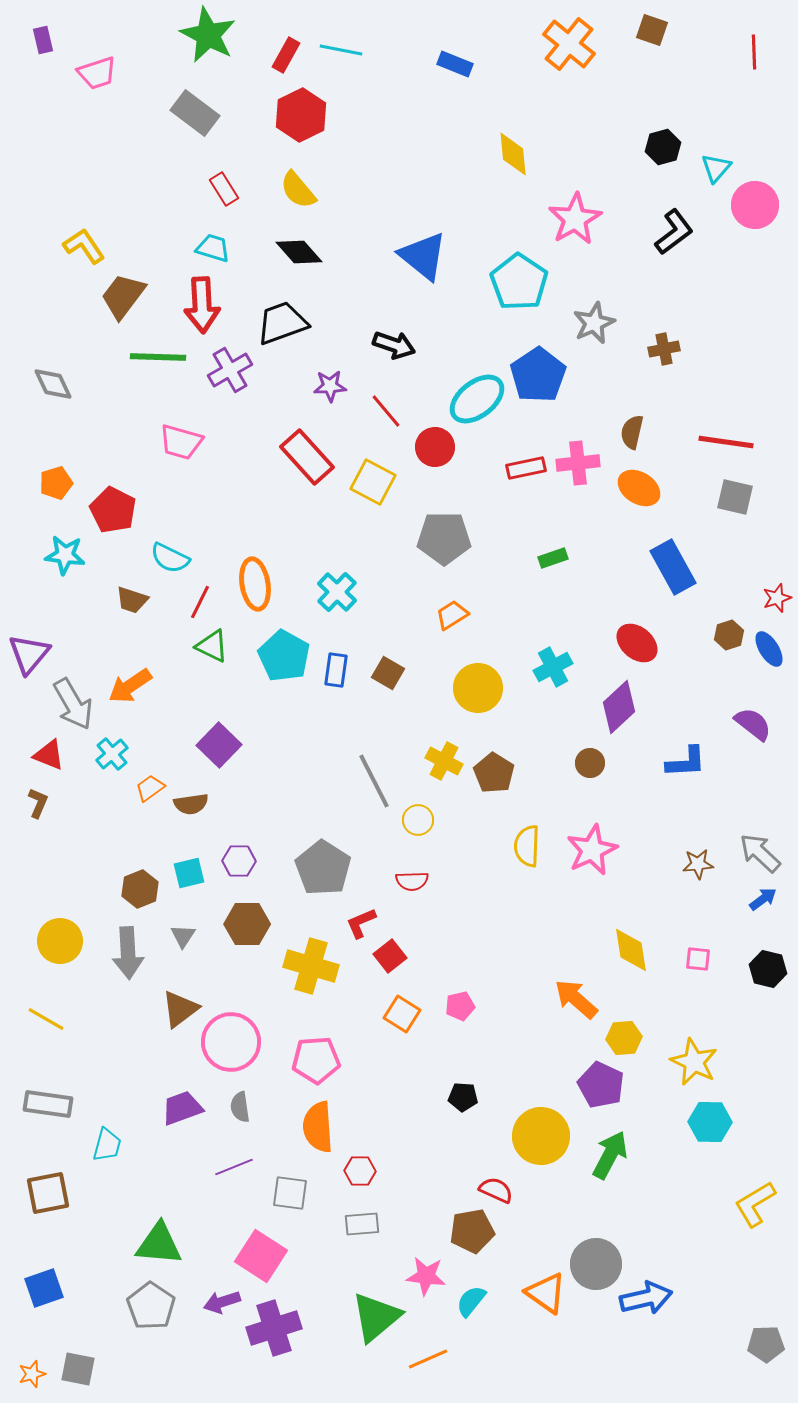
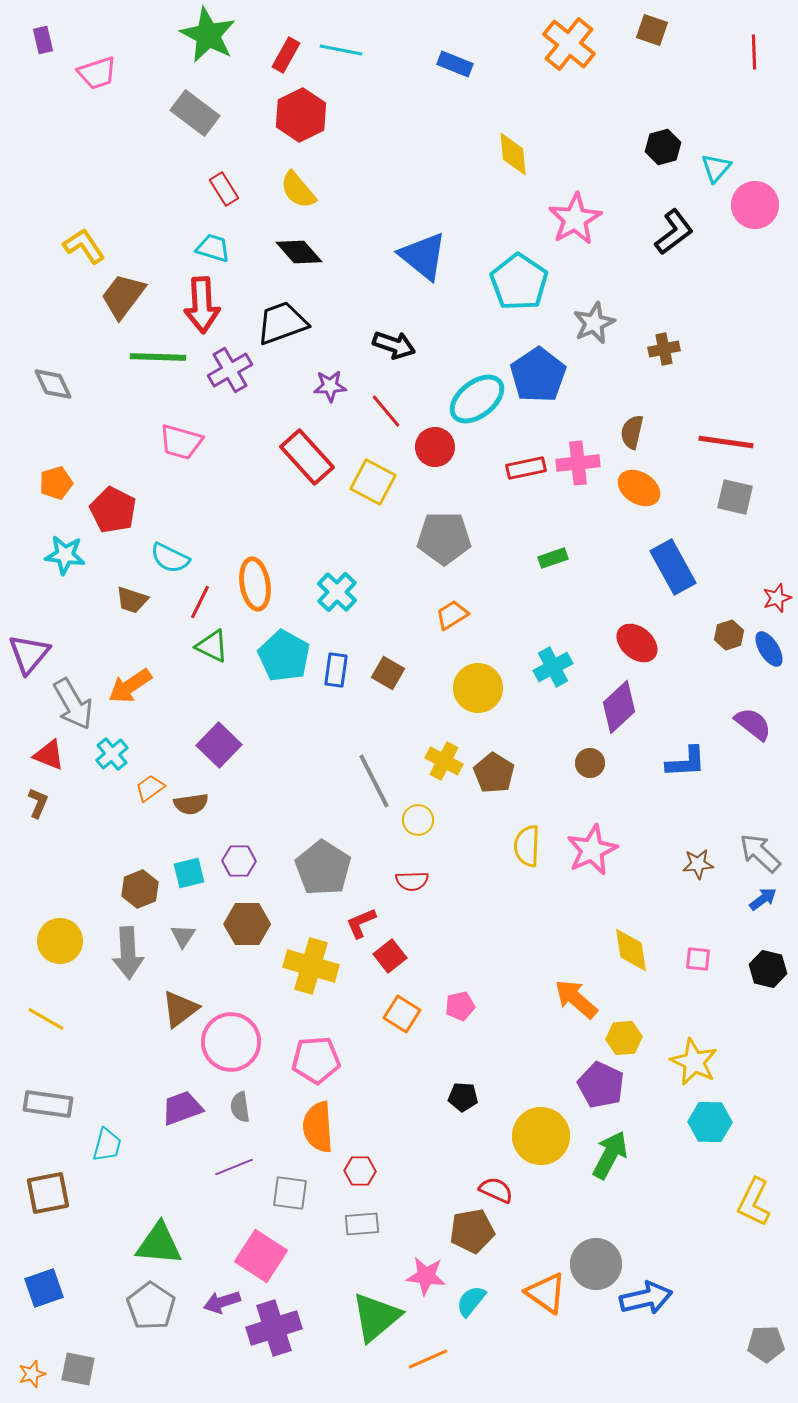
yellow L-shape at (755, 1204): moved 1 px left, 2 px up; rotated 33 degrees counterclockwise
